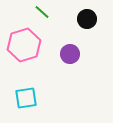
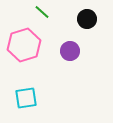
purple circle: moved 3 px up
